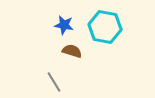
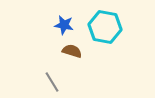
gray line: moved 2 px left
